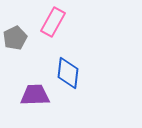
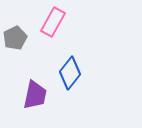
blue diamond: moved 2 px right; rotated 32 degrees clockwise
purple trapezoid: rotated 104 degrees clockwise
